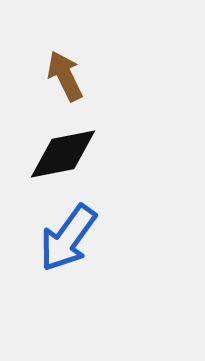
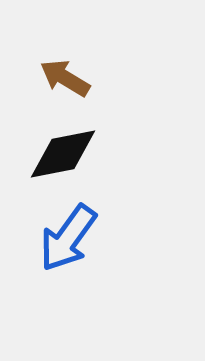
brown arrow: moved 2 px down; rotated 33 degrees counterclockwise
